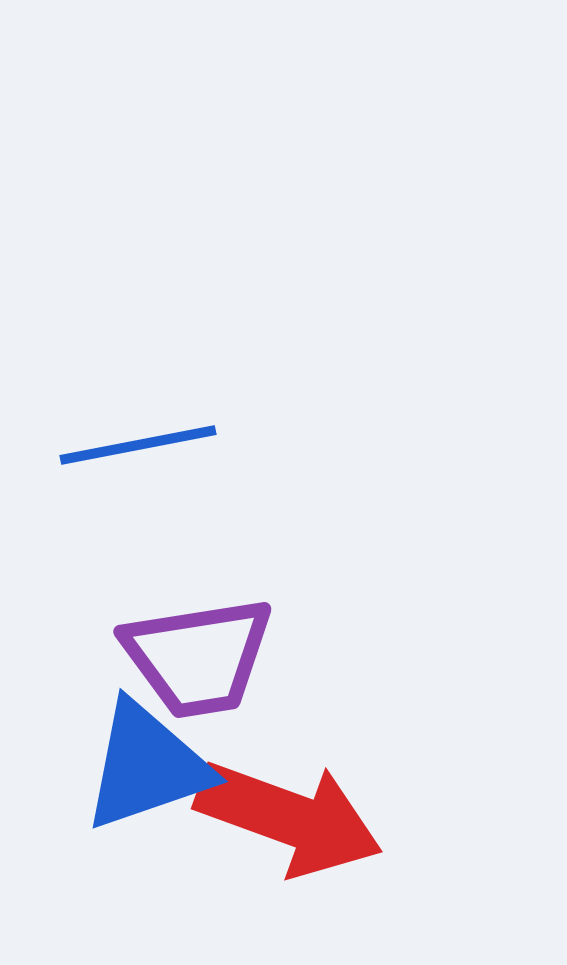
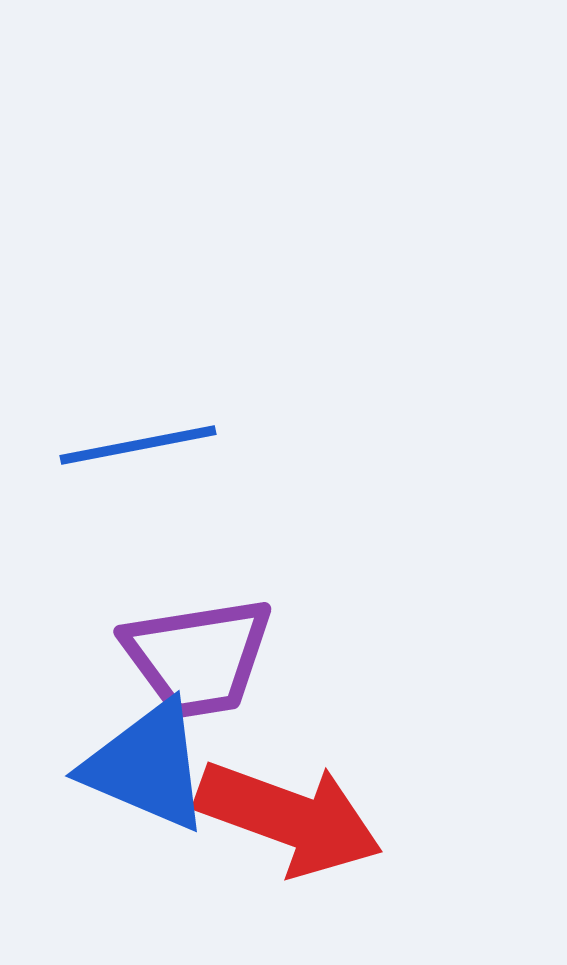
blue triangle: rotated 42 degrees clockwise
